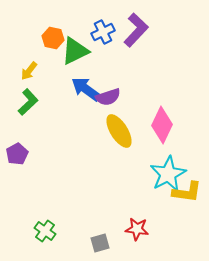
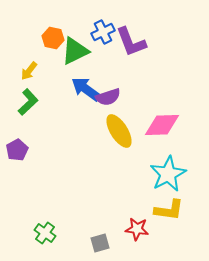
purple L-shape: moved 5 px left, 12 px down; rotated 116 degrees clockwise
pink diamond: rotated 63 degrees clockwise
purple pentagon: moved 4 px up
yellow L-shape: moved 18 px left, 18 px down
green cross: moved 2 px down
